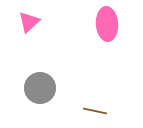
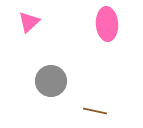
gray circle: moved 11 px right, 7 px up
